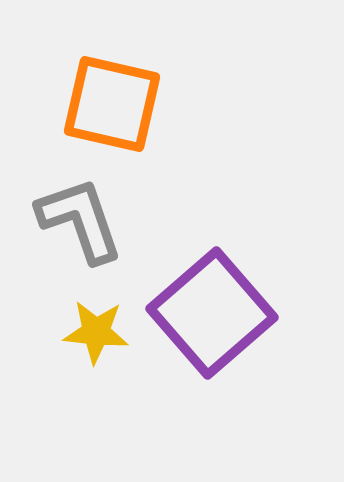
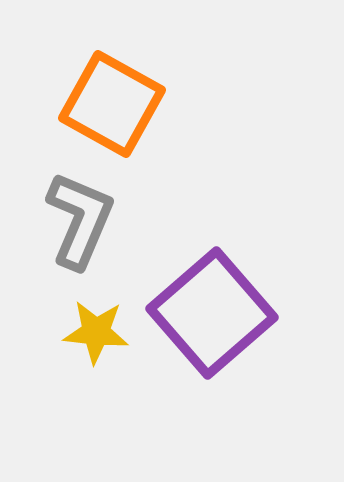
orange square: rotated 16 degrees clockwise
gray L-shape: rotated 42 degrees clockwise
